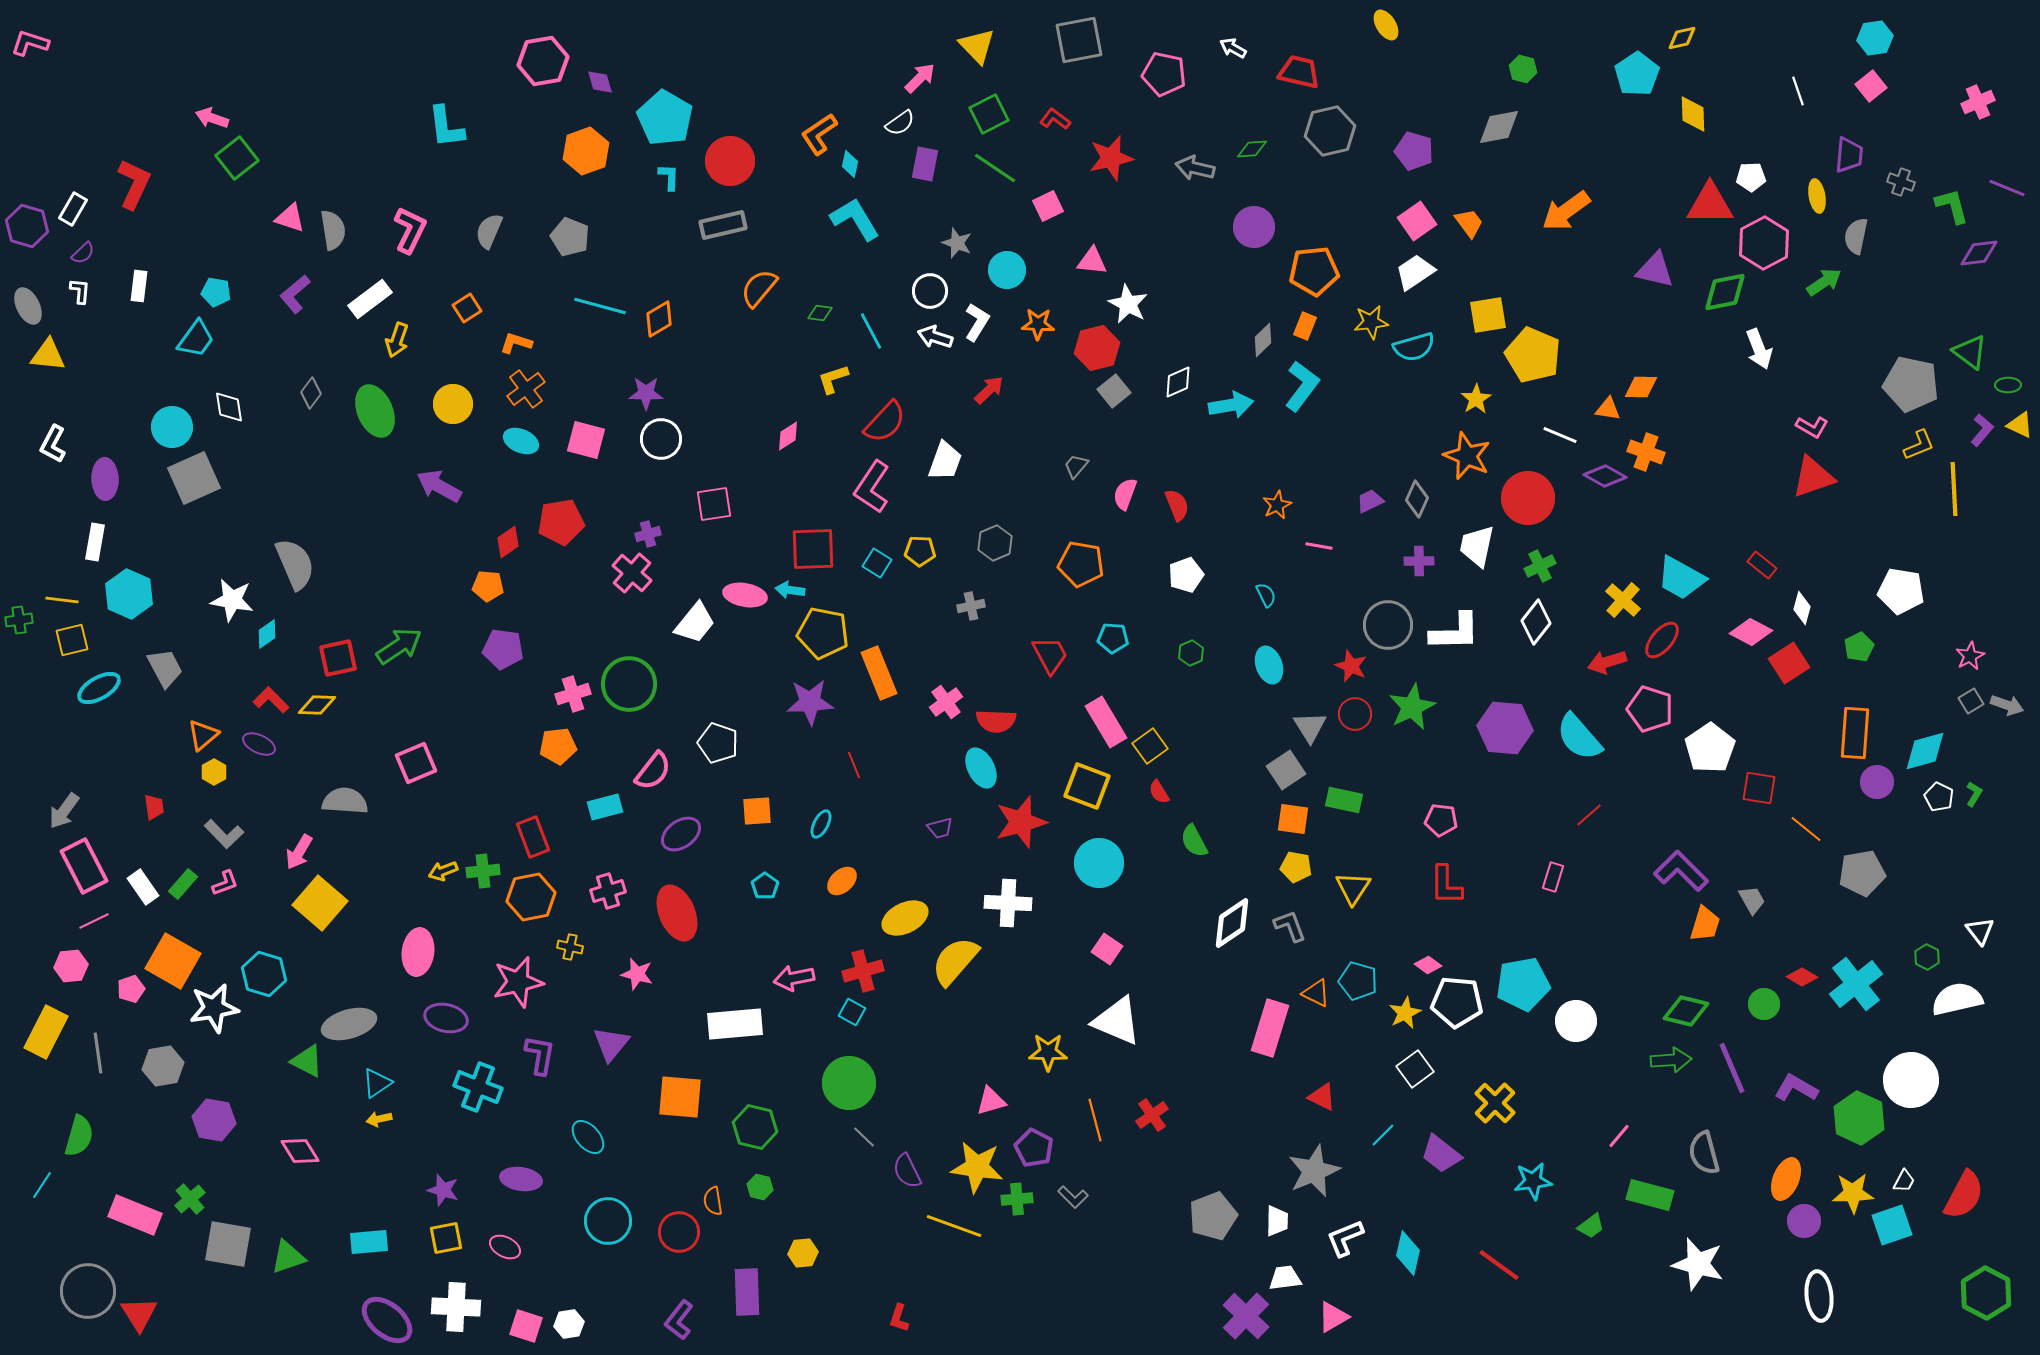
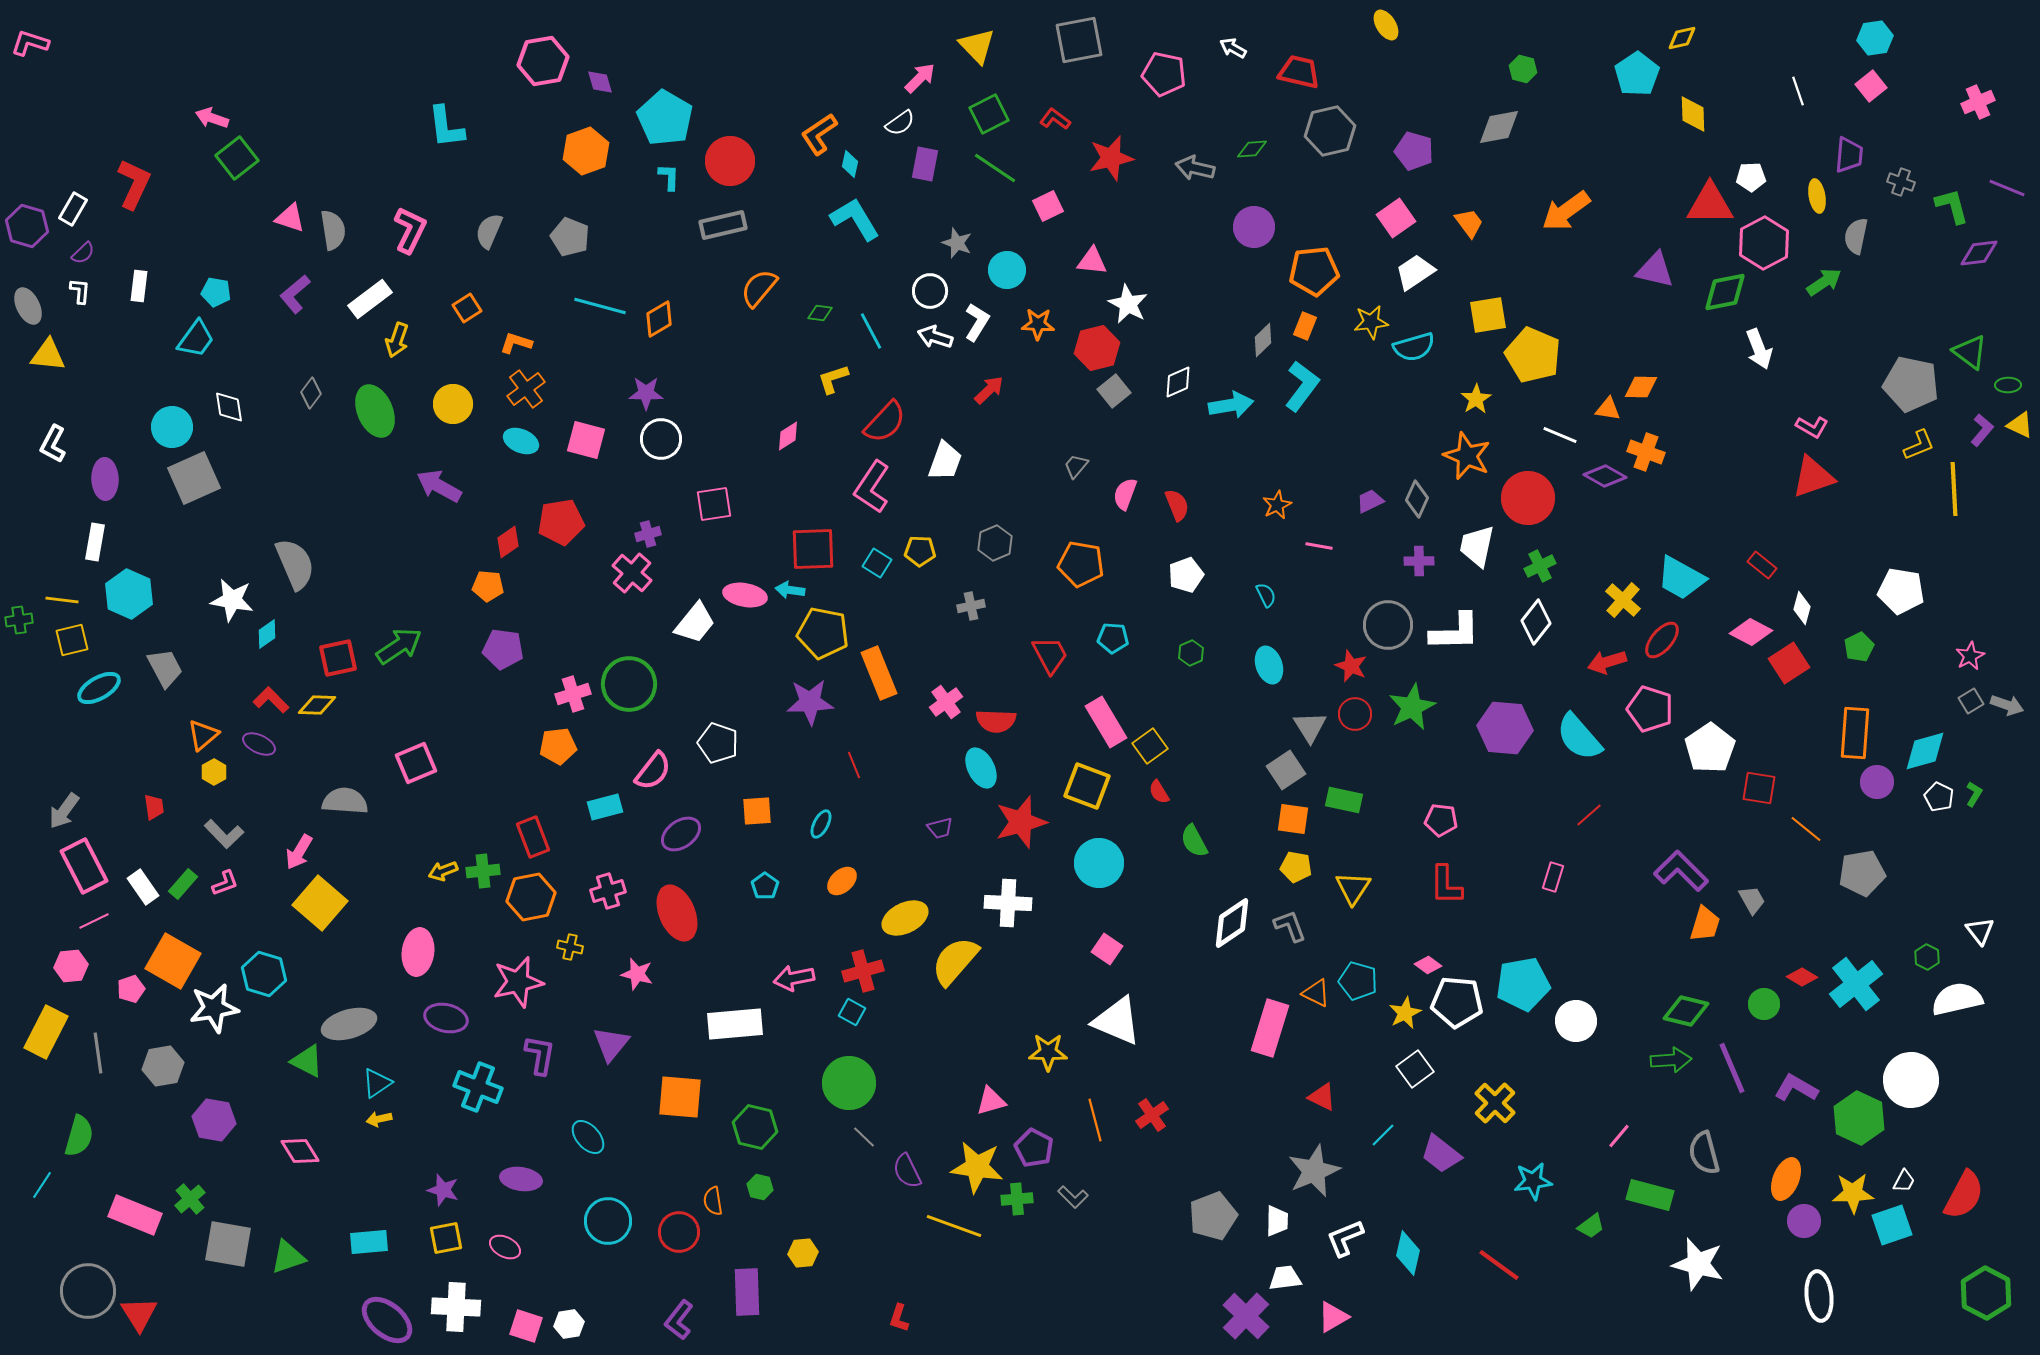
pink square at (1417, 221): moved 21 px left, 3 px up
